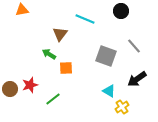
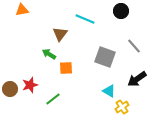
gray square: moved 1 px left, 1 px down
